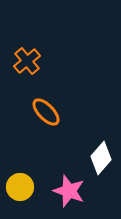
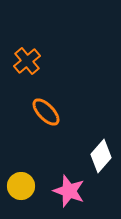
white diamond: moved 2 px up
yellow circle: moved 1 px right, 1 px up
